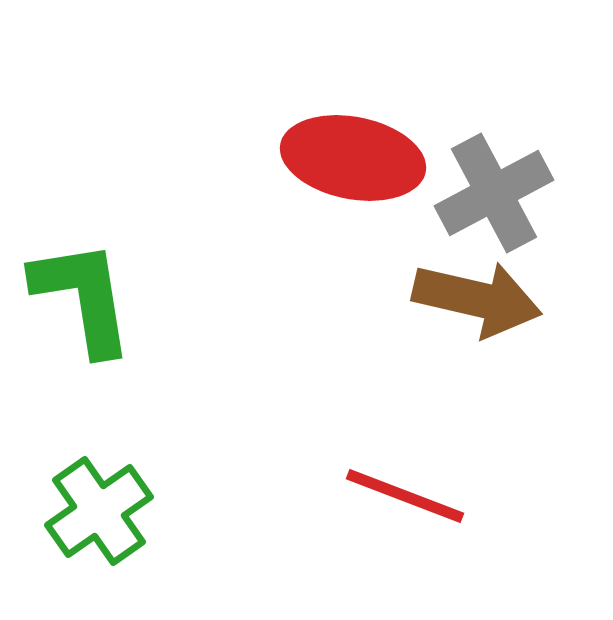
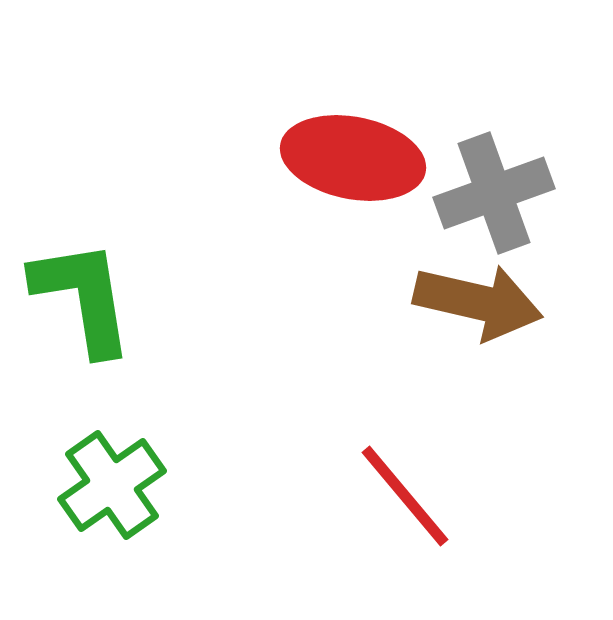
gray cross: rotated 8 degrees clockwise
brown arrow: moved 1 px right, 3 px down
red line: rotated 29 degrees clockwise
green cross: moved 13 px right, 26 px up
